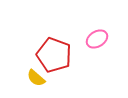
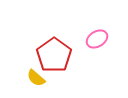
red pentagon: rotated 16 degrees clockwise
